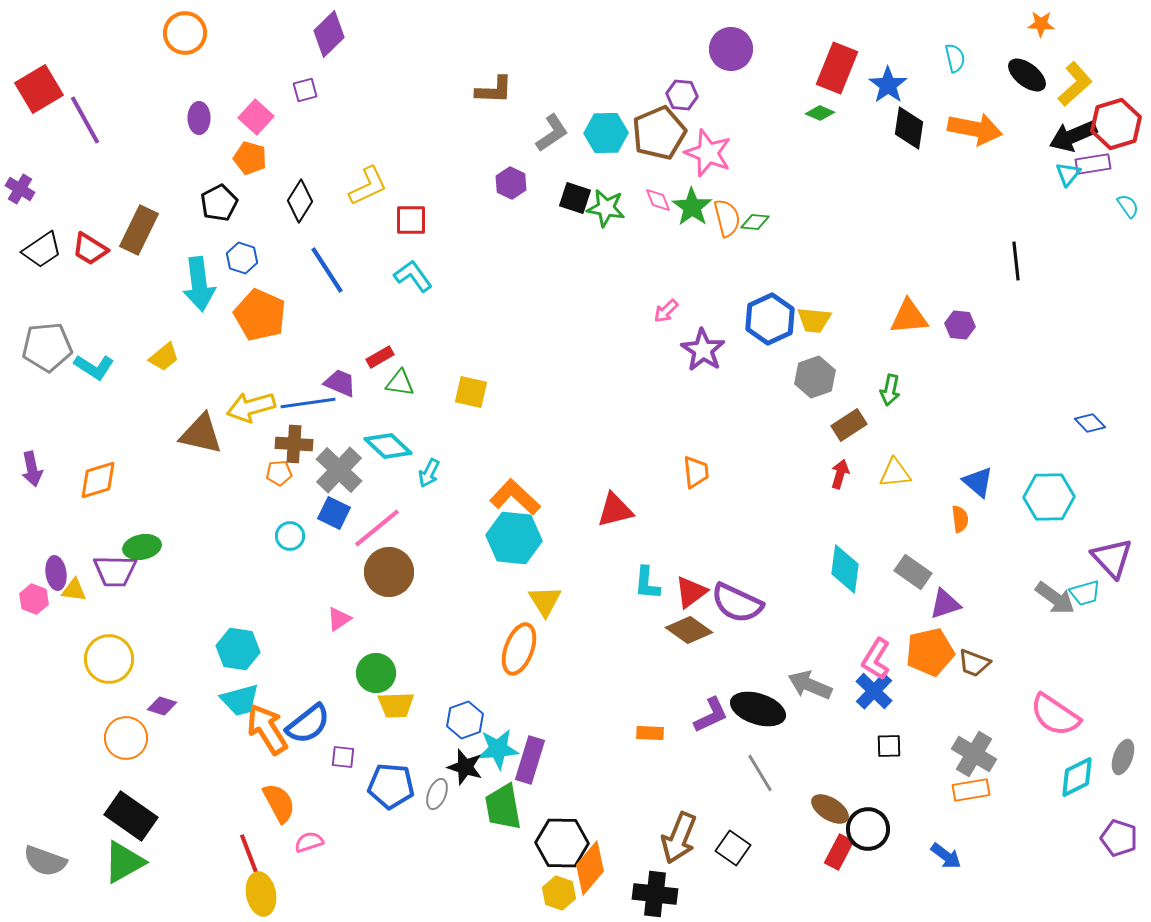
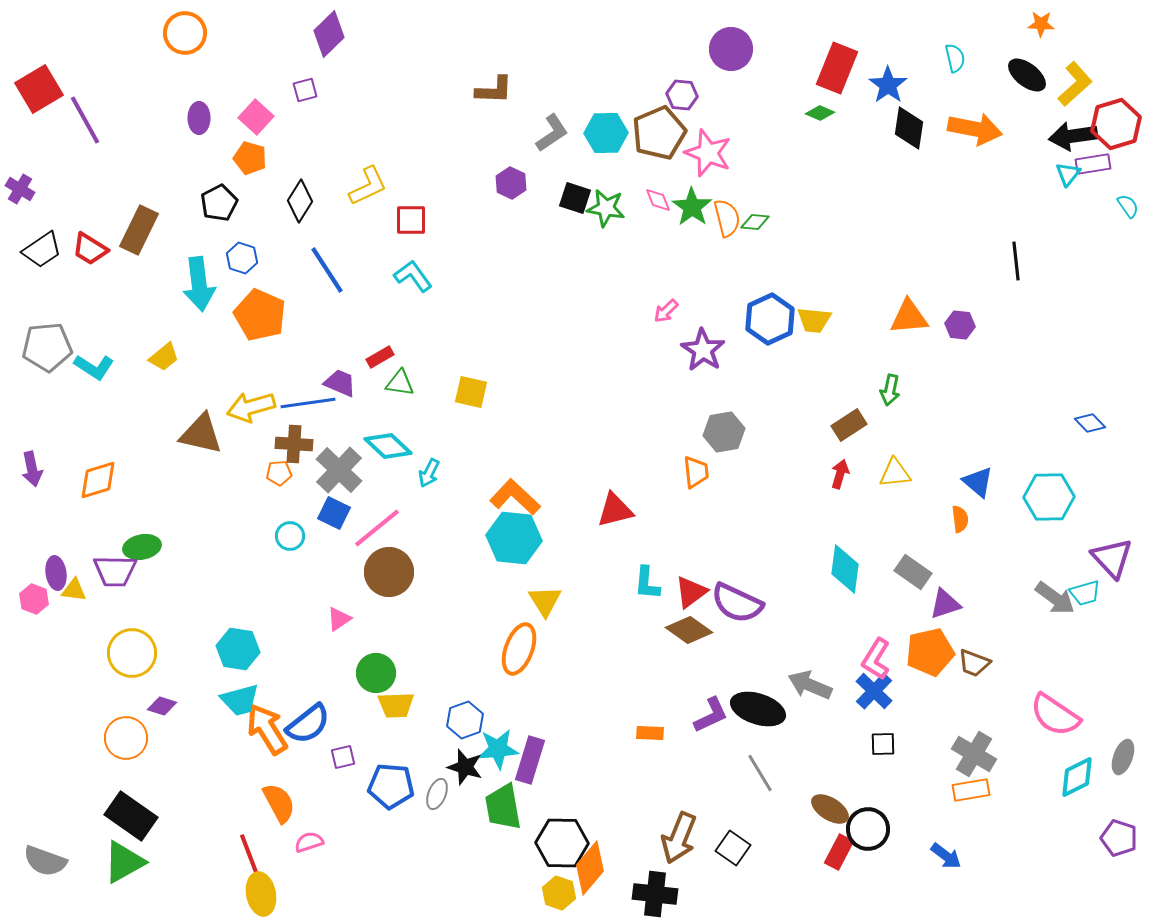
black arrow at (1073, 136): rotated 15 degrees clockwise
gray hexagon at (815, 377): moved 91 px left, 55 px down; rotated 9 degrees clockwise
yellow circle at (109, 659): moved 23 px right, 6 px up
black square at (889, 746): moved 6 px left, 2 px up
purple square at (343, 757): rotated 20 degrees counterclockwise
